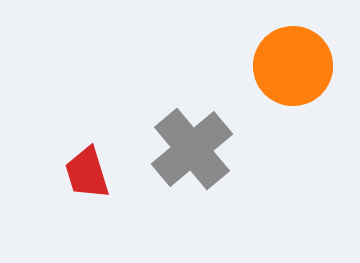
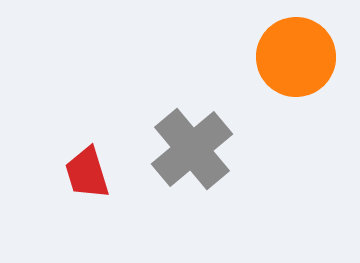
orange circle: moved 3 px right, 9 px up
